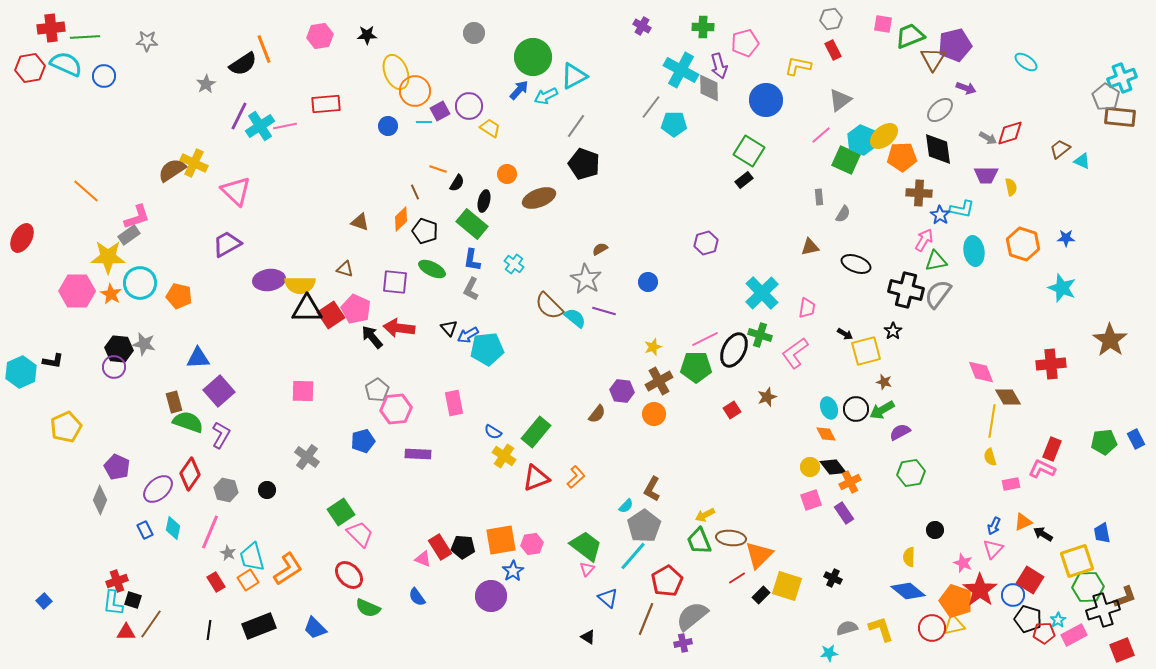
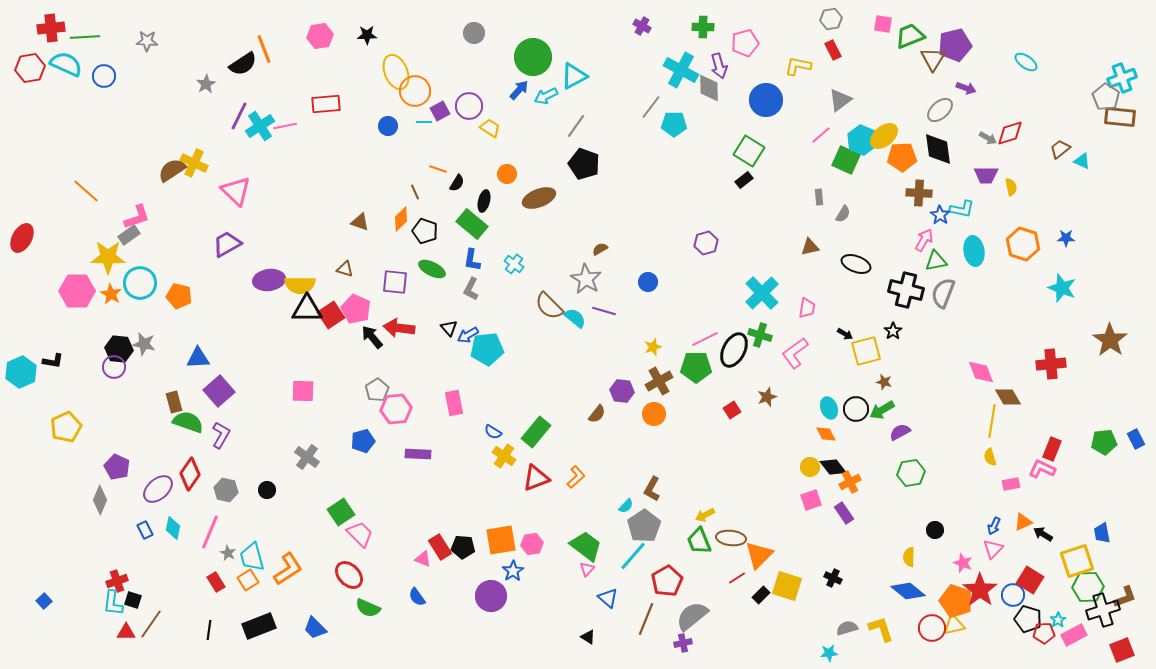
gray semicircle at (938, 294): moved 5 px right, 1 px up; rotated 16 degrees counterclockwise
